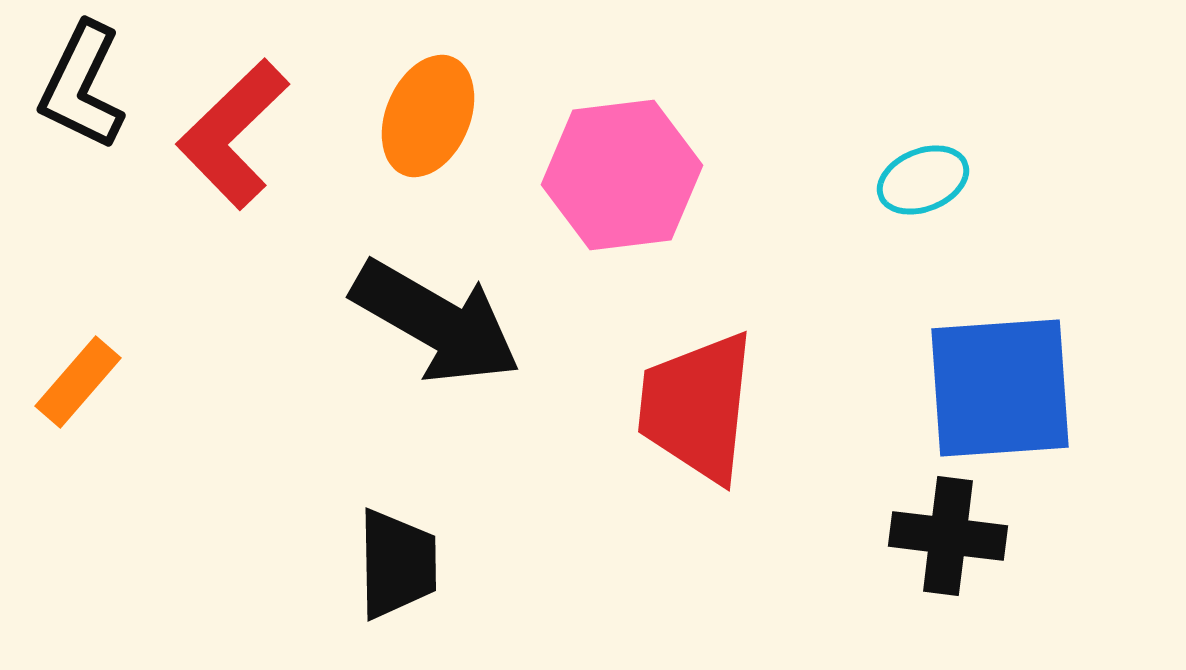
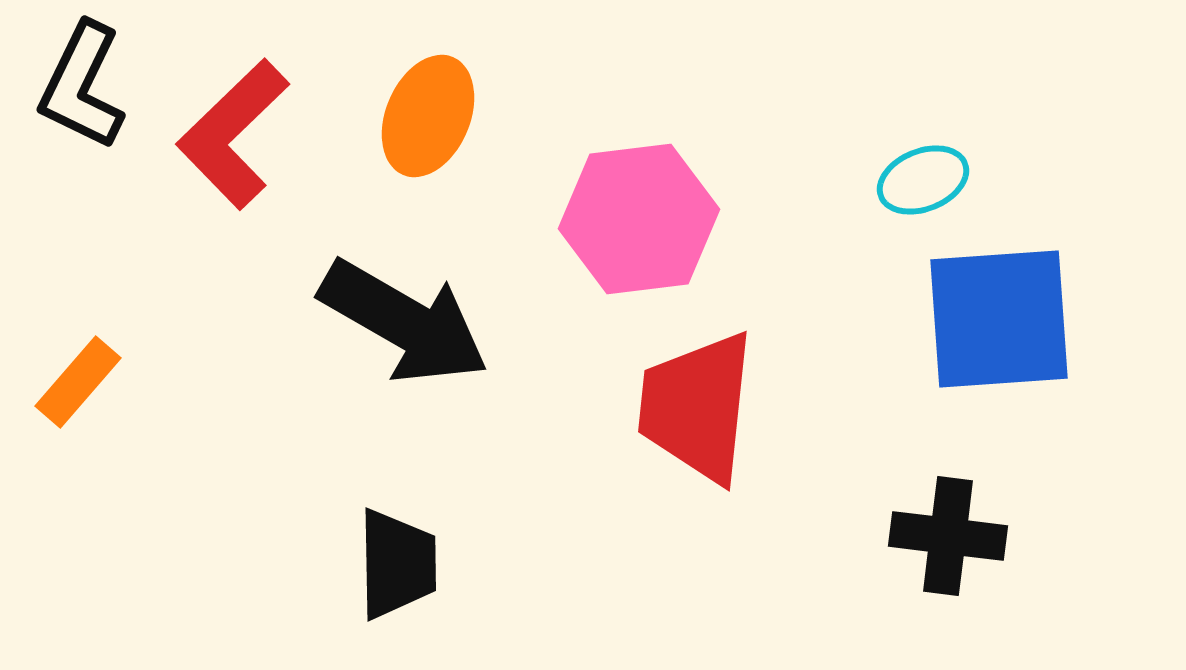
pink hexagon: moved 17 px right, 44 px down
black arrow: moved 32 px left
blue square: moved 1 px left, 69 px up
